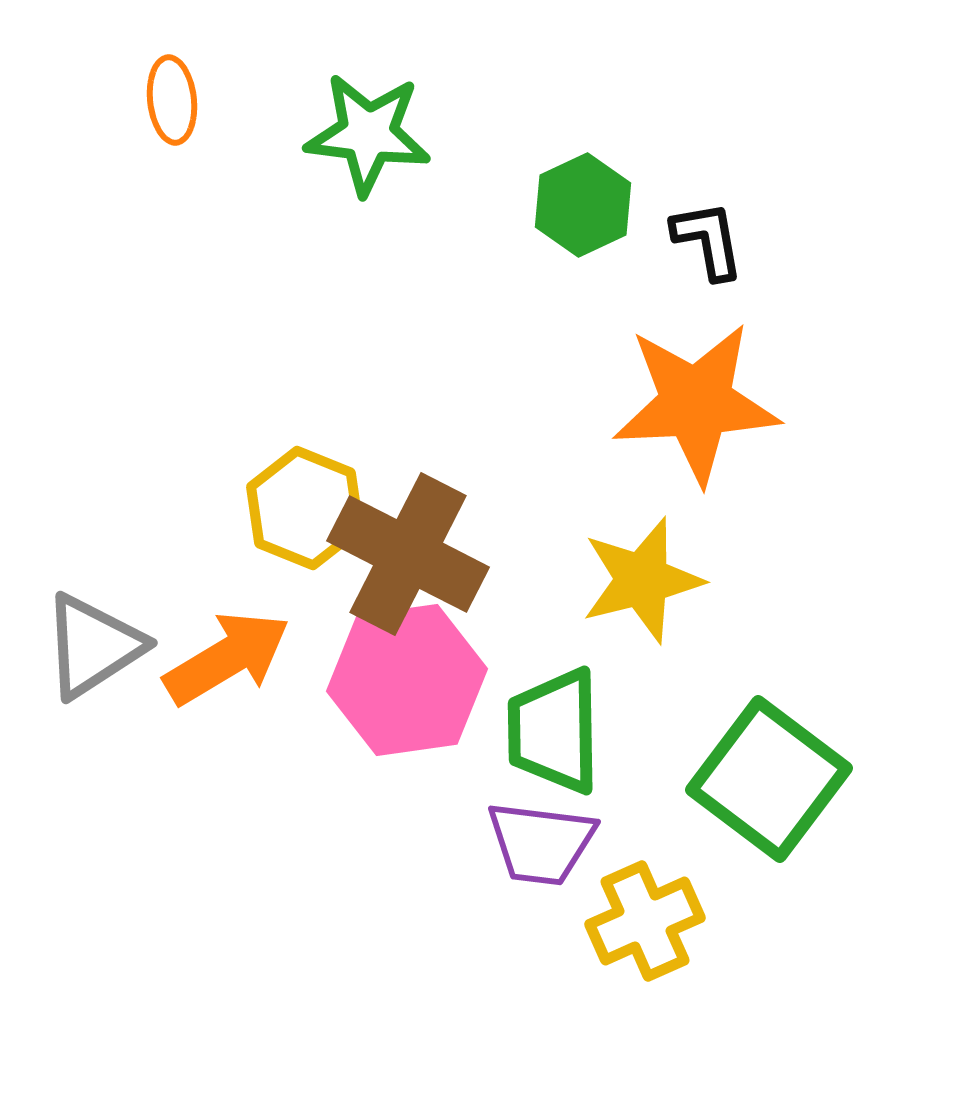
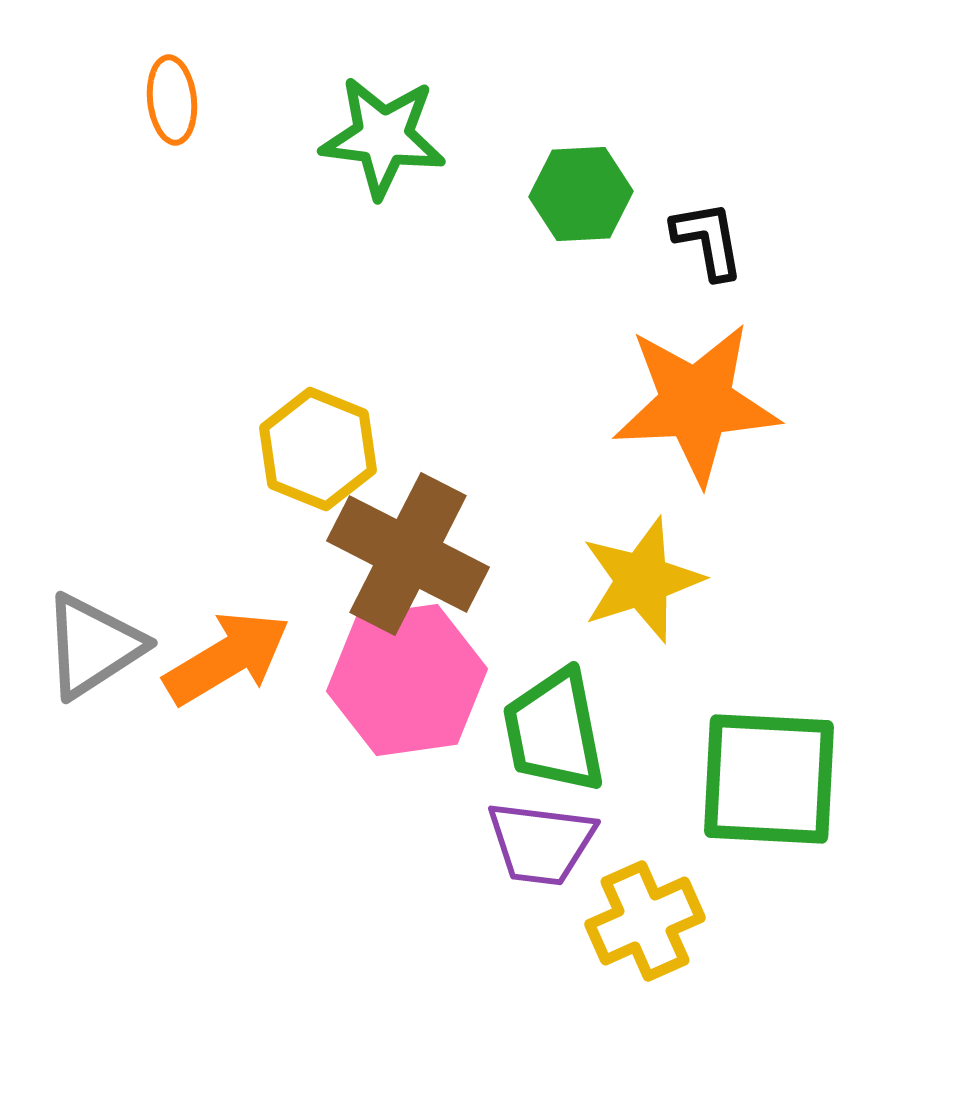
green star: moved 15 px right, 3 px down
green hexagon: moved 2 px left, 11 px up; rotated 22 degrees clockwise
yellow hexagon: moved 13 px right, 59 px up
yellow star: rotated 4 degrees counterclockwise
green trapezoid: rotated 10 degrees counterclockwise
green square: rotated 34 degrees counterclockwise
